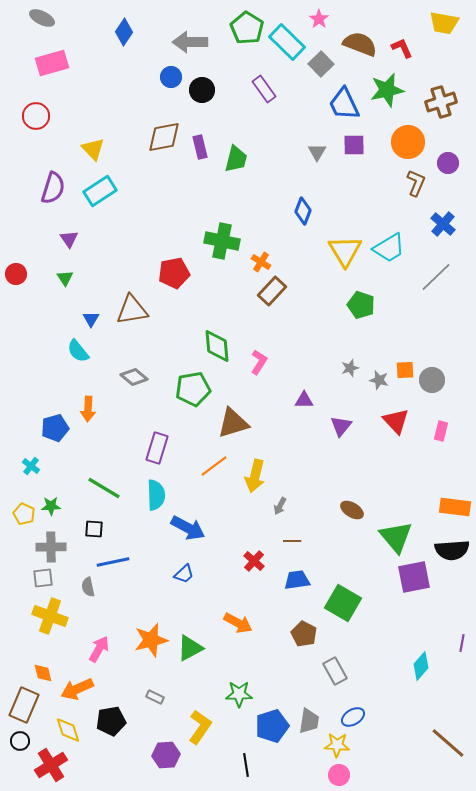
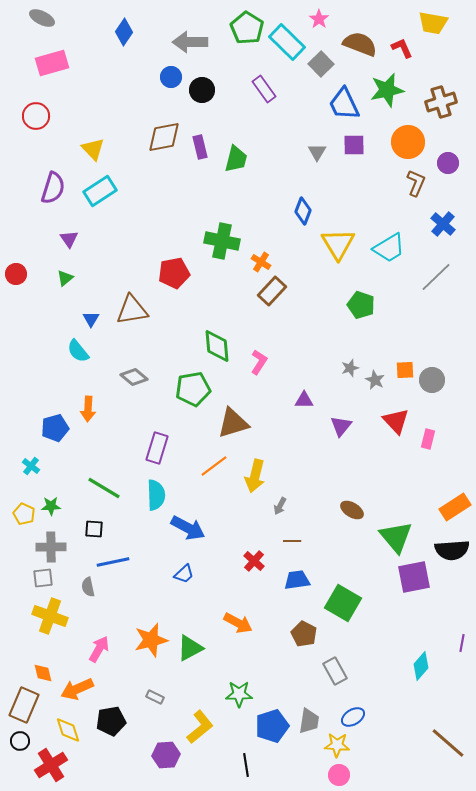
yellow trapezoid at (444, 23): moved 11 px left
yellow triangle at (345, 251): moved 7 px left, 7 px up
green triangle at (65, 278): rotated 24 degrees clockwise
gray star at (379, 380): moved 4 px left; rotated 12 degrees clockwise
pink rectangle at (441, 431): moved 13 px left, 8 px down
orange rectangle at (455, 507): rotated 40 degrees counterclockwise
yellow L-shape at (200, 727): rotated 16 degrees clockwise
